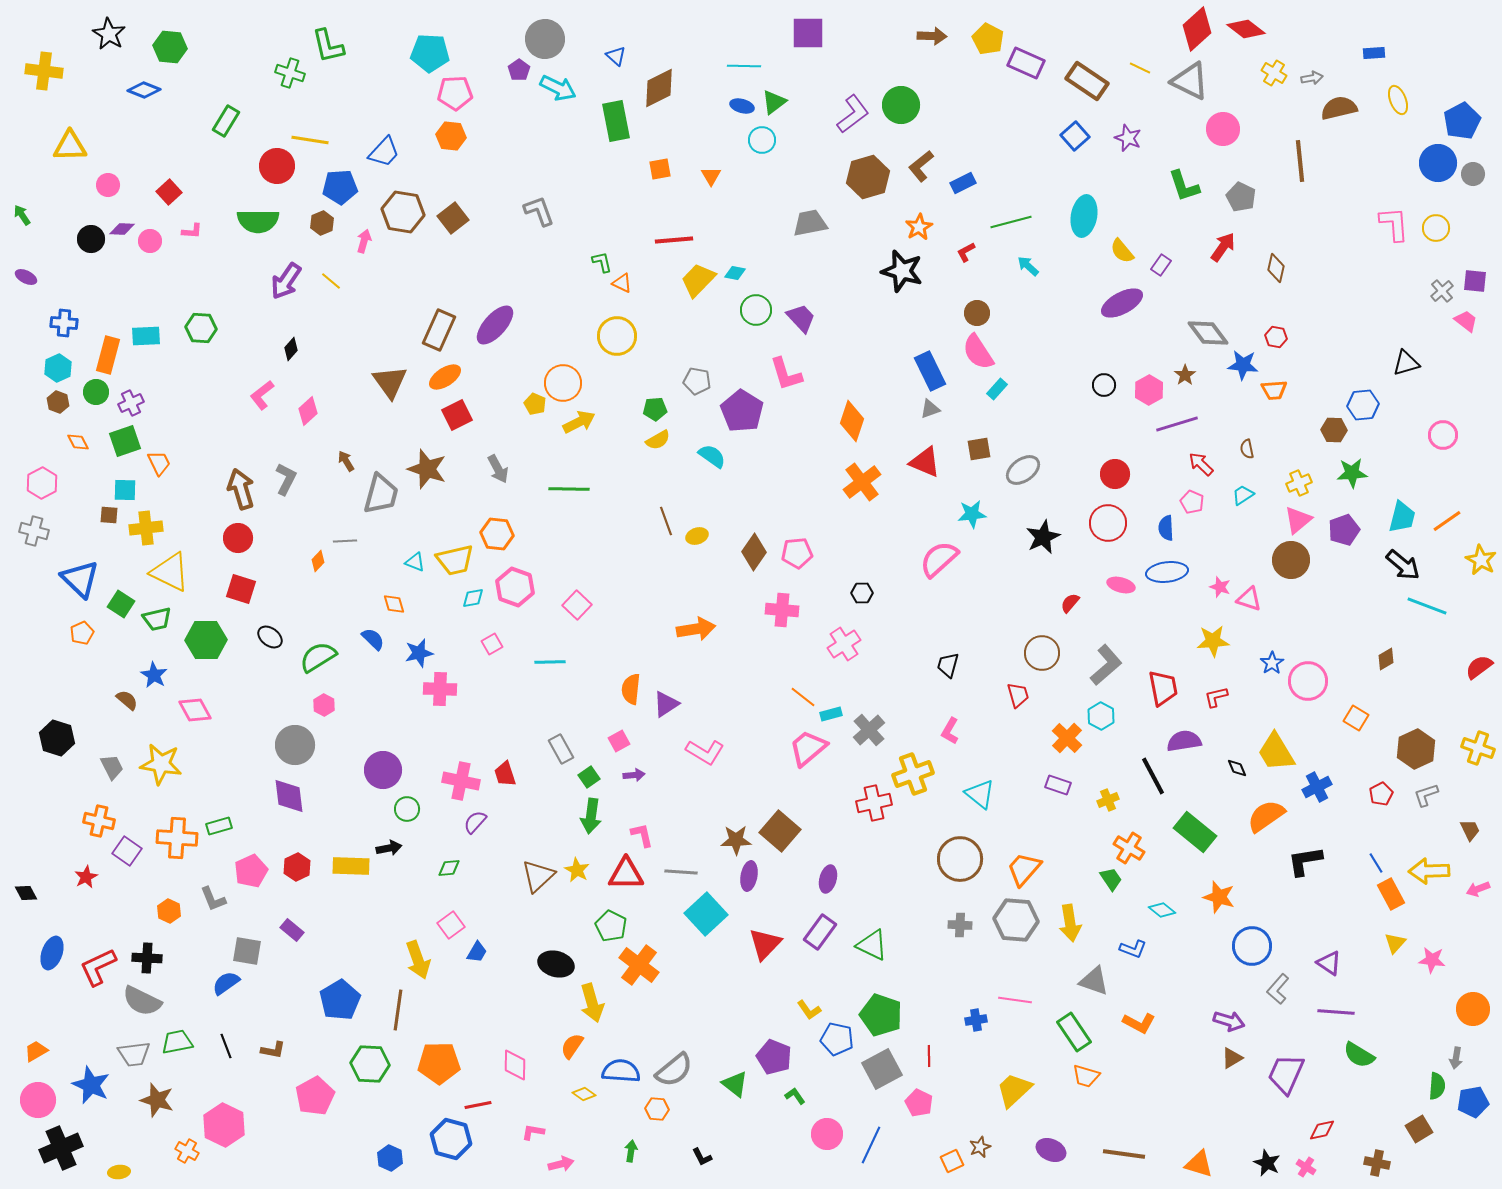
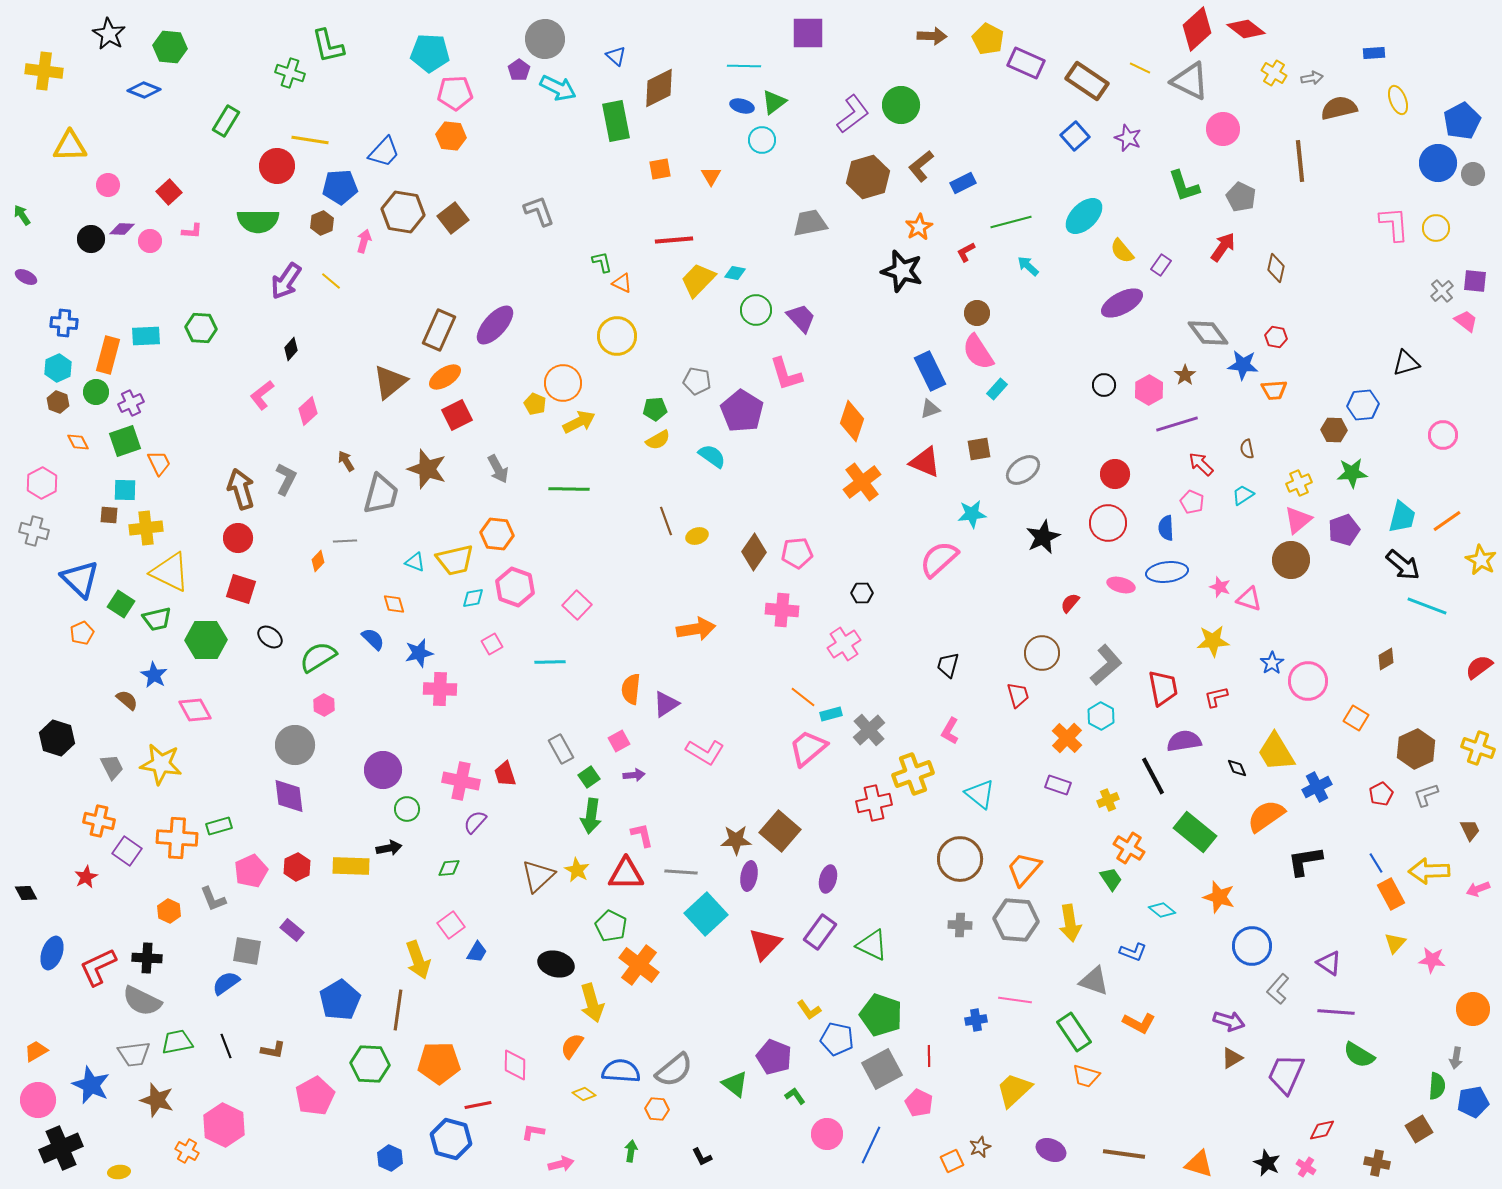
cyan ellipse at (1084, 216): rotated 36 degrees clockwise
brown triangle at (390, 382): rotated 27 degrees clockwise
blue L-shape at (1133, 949): moved 3 px down
